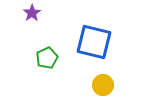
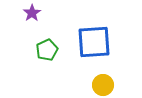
blue square: rotated 18 degrees counterclockwise
green pentagon: moved 8 px up
